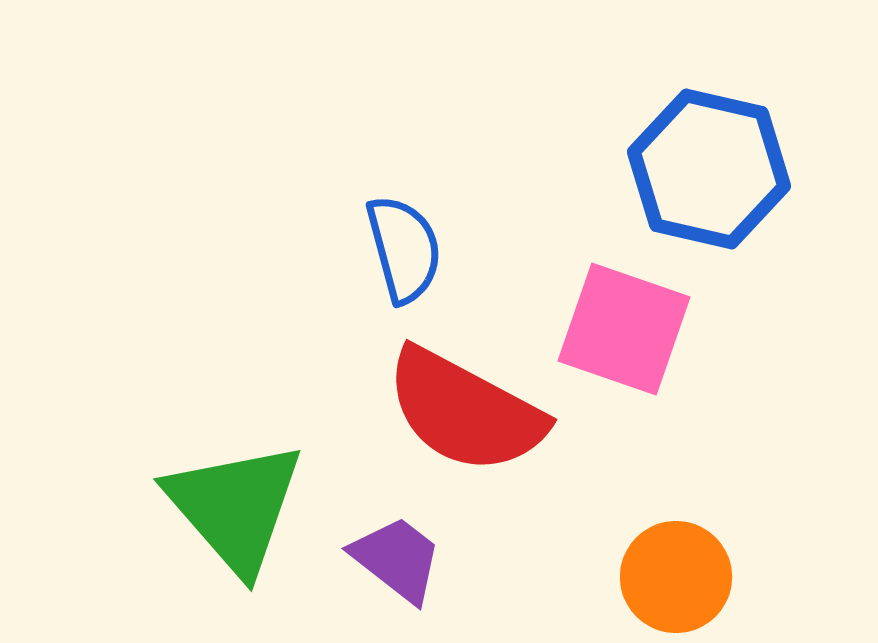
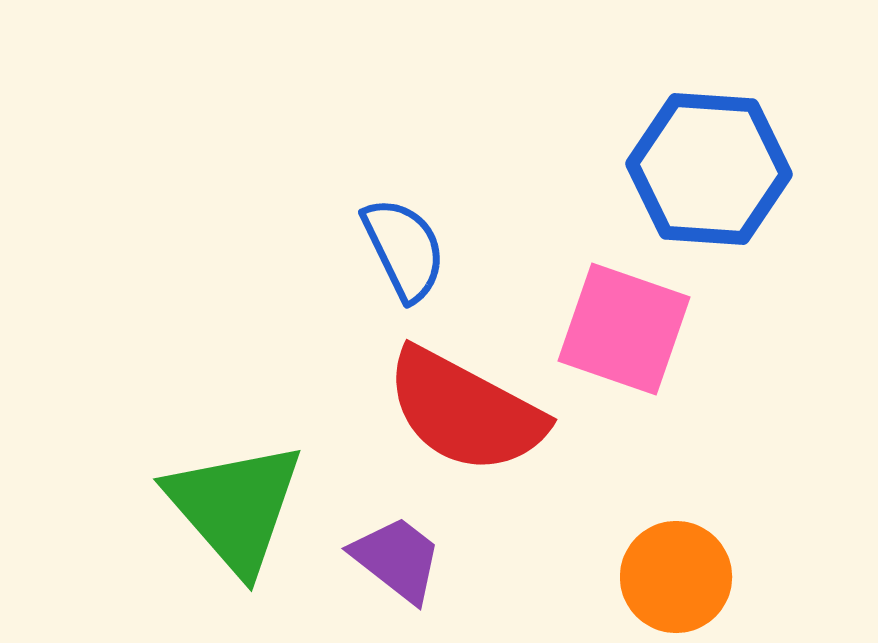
blue hexagon: rotated 9 degrees counterclockwise
blue semicircle: rotated 11 degrees counterclockwise
